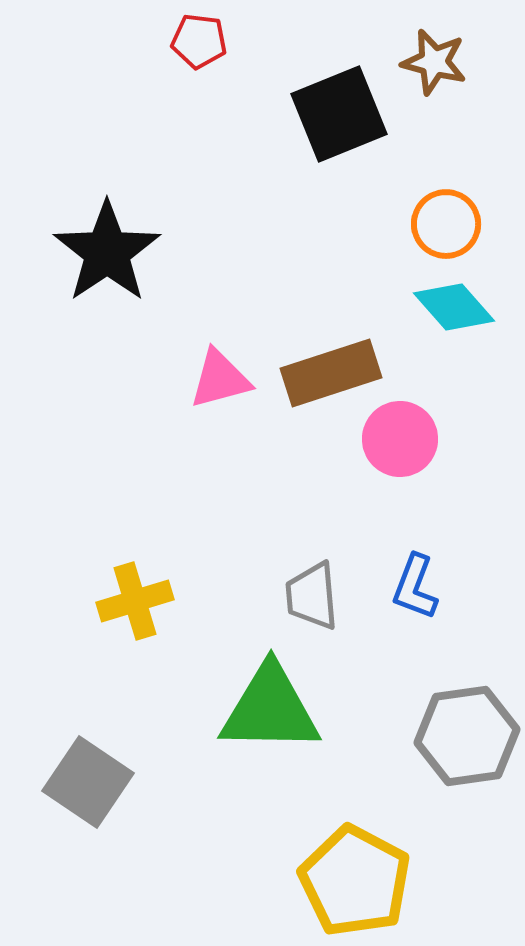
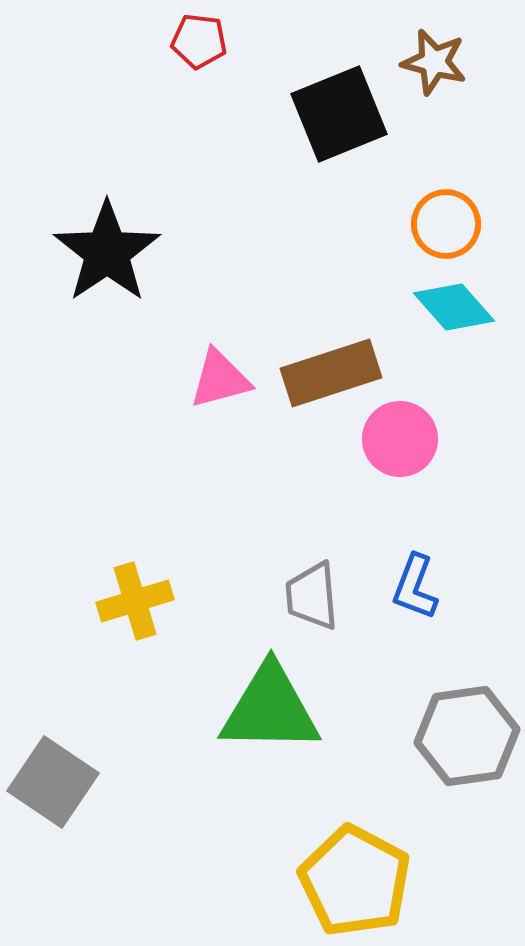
gray square: moved 35 px left
